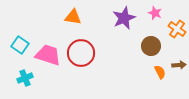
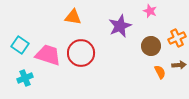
pink star: moved 5 px left, 2 px up
purple star: moved 4 px left, 8 px down
orange cross: moved 9 px down; rotated 30 degrees clockwise
